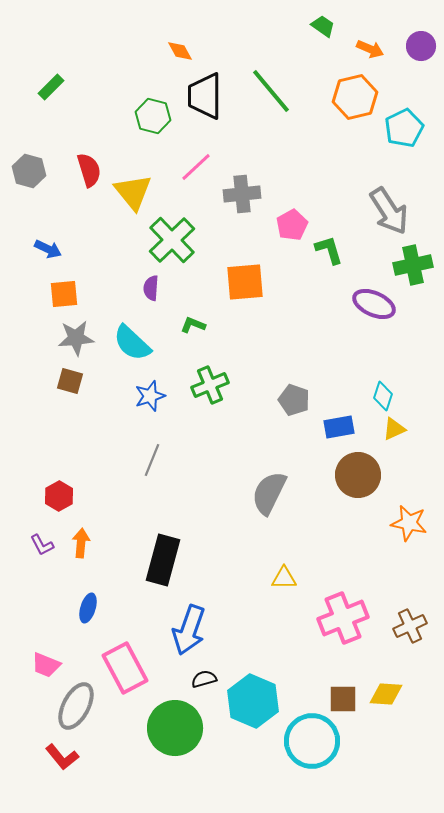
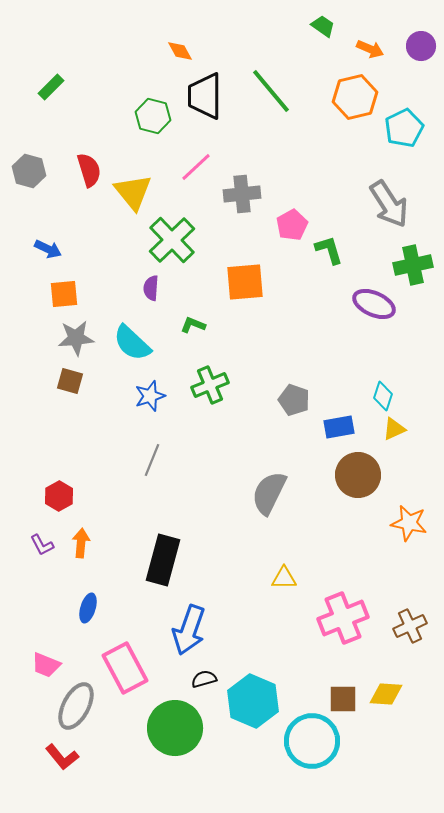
gray arrow at (389, 211): moved 7 px up
